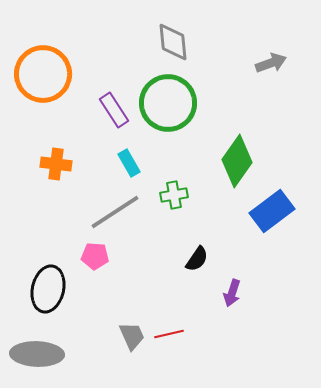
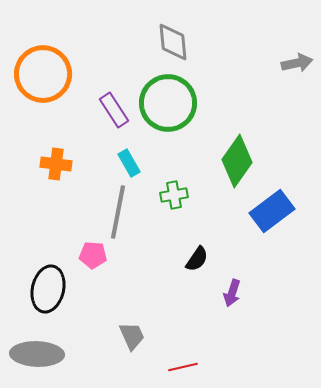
gray arrow: moved 26 px right; rotated 8 degrees clockwise
gray line: moved 3 px right; rotated 46 degrees counterclockwise
pink pentagon: moved 2 px left, 1 px up
red line: moved 14 px right, 33 px down
